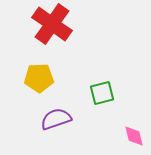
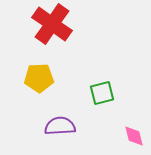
purple semicircle: moved 4 px right, 7 px down; rotated 16 degrees clockwise
